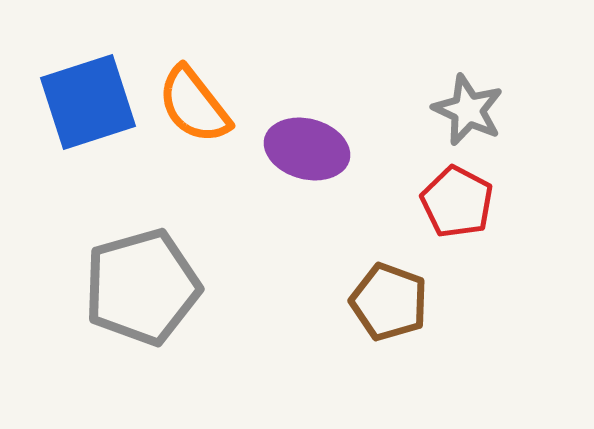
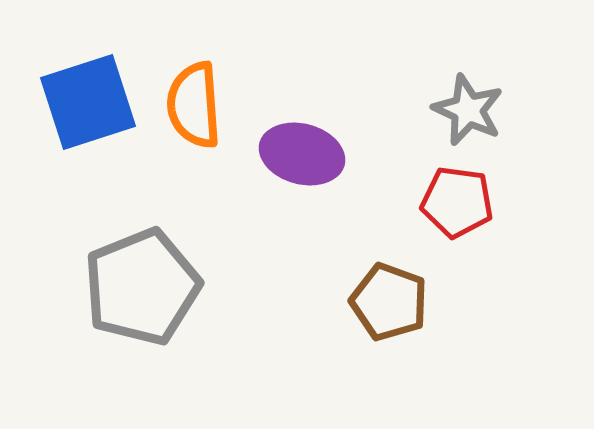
orange semicircle: rotated 34 degrees clockwise
purple ellipse: moved 5 px left, 5 px down
red pentagon: rotated 20 degrees counterclockwise
gray pentagon: rotated 6 degrees counterclockwise
